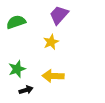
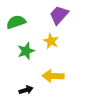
yellow star: moved 1 px up; rotated 21 degrees counterclockwise
green star: moved 9 px right, 18 px up
